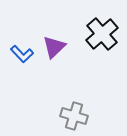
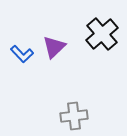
gray cross: rotated 24 degrees counterclockwise
